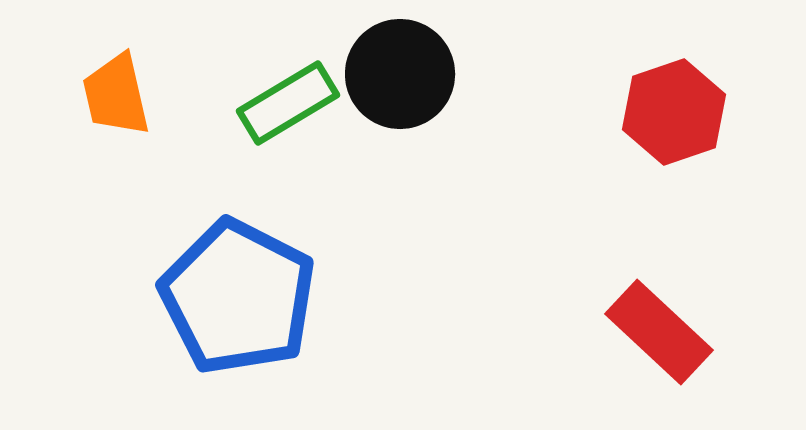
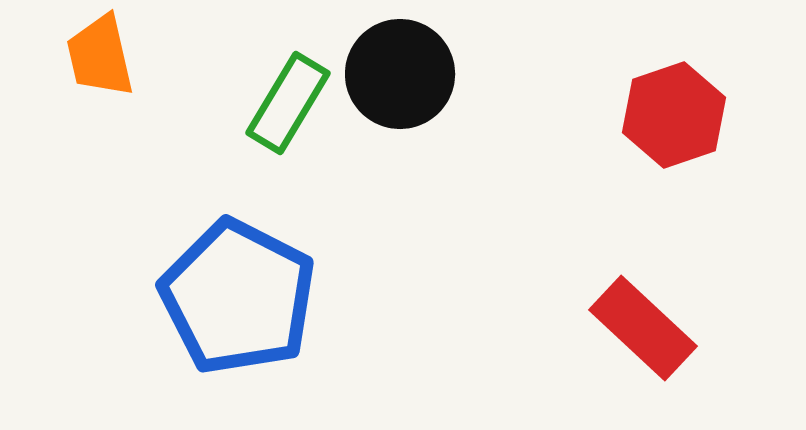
orange trapezoid: moved 16 px left, 39 px up
green rectangle: rotated 28 degrees counterclockwise
red hexagon: moved 3 px down
red rectangle: moved 16 px left, 4 px up
